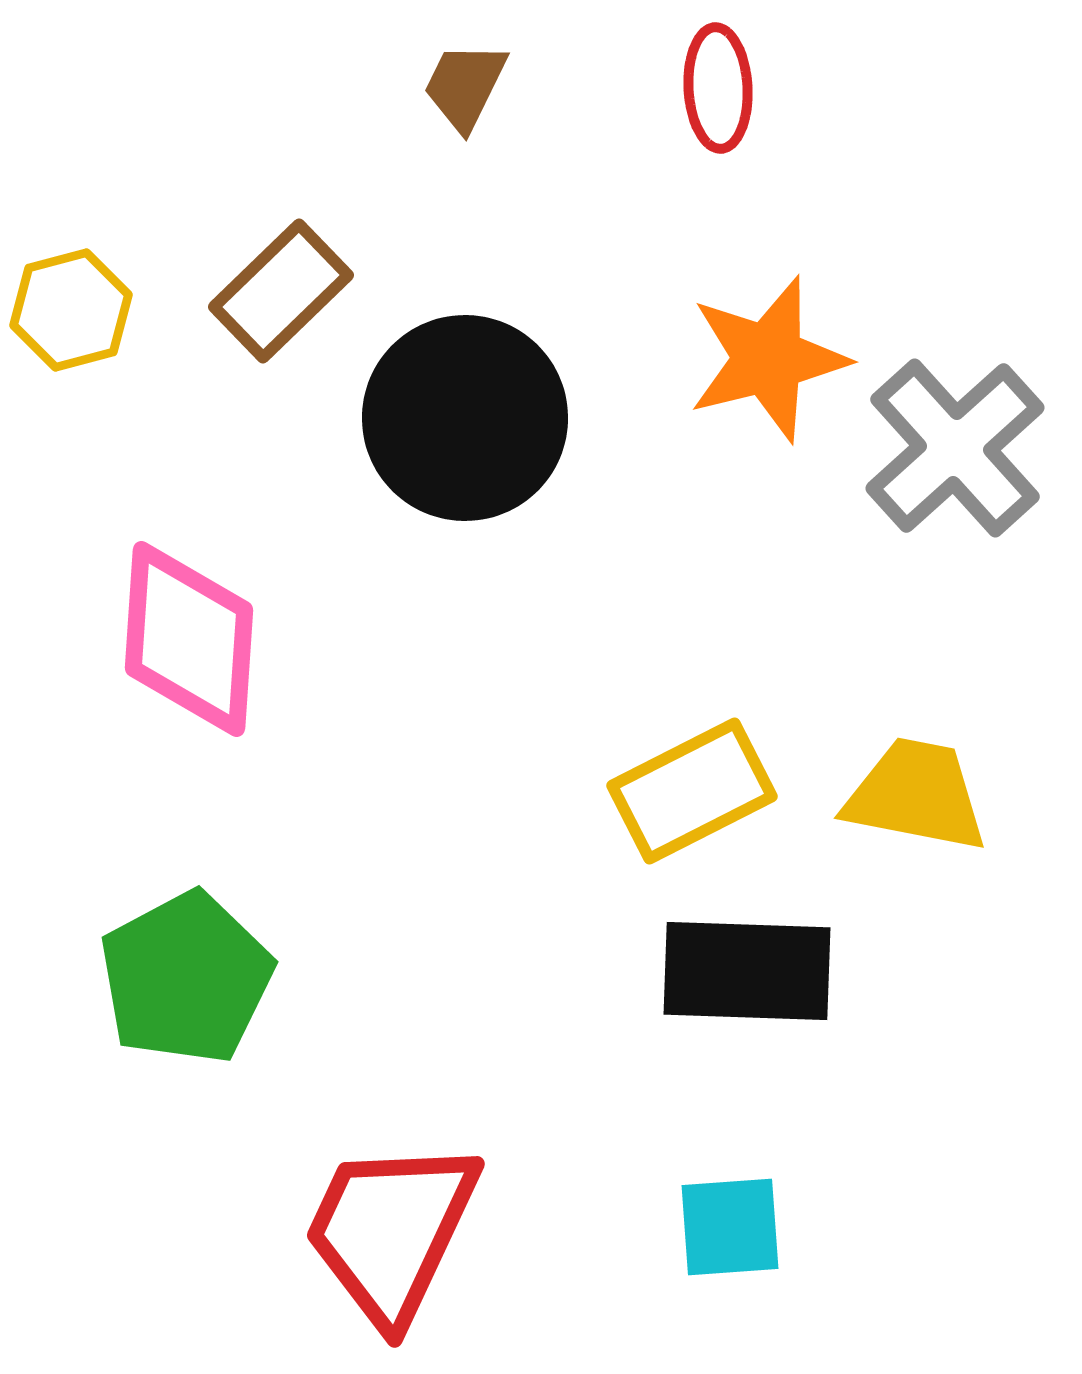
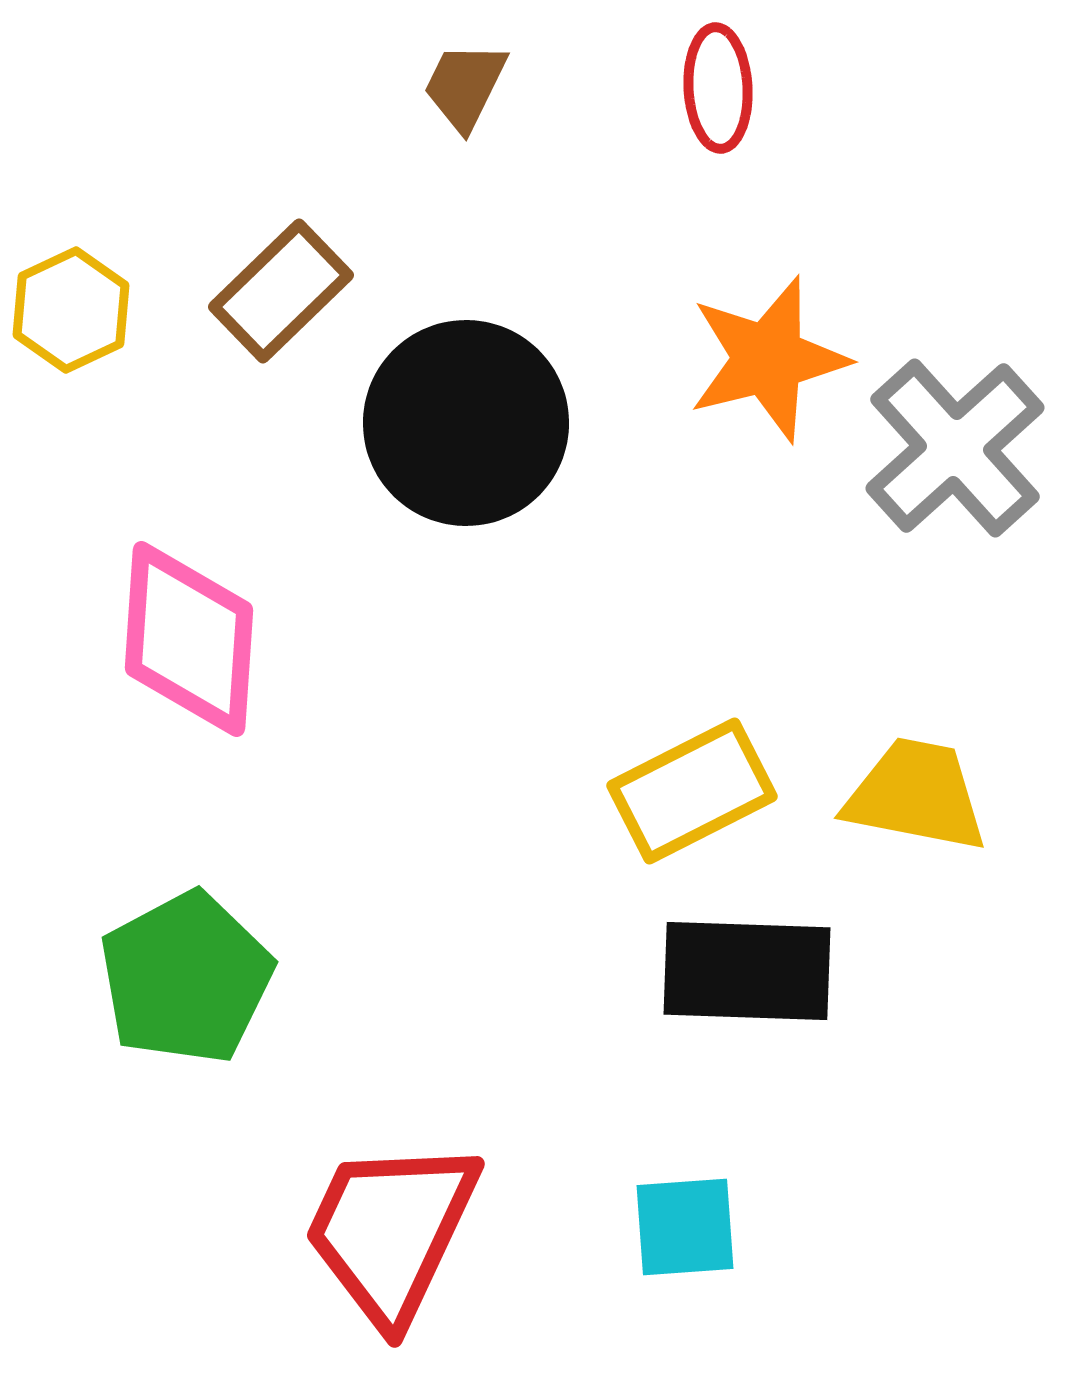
yellow hexagon: rotated 10 degrees counterclockwise
black circle: moved 1 px right, 5 px down
cyan square: moved 45 px left
